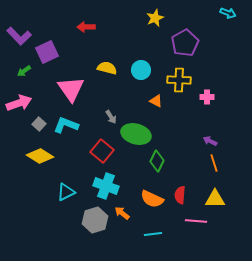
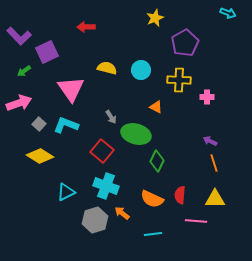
orange triangle: moved 6 px down
